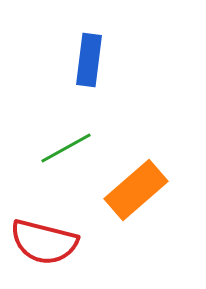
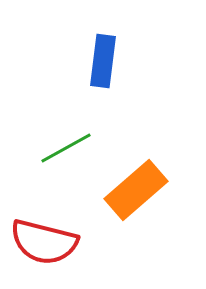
blue rectangle: moved 14 px right, 1 px down
